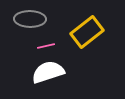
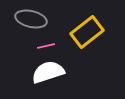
gray ellipse: moved 1 px right; rotated 12 degrees clockwise
